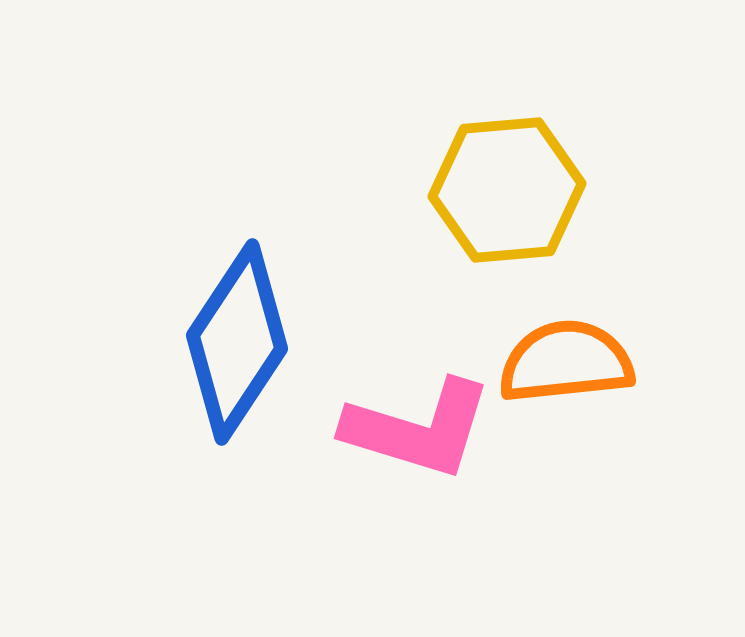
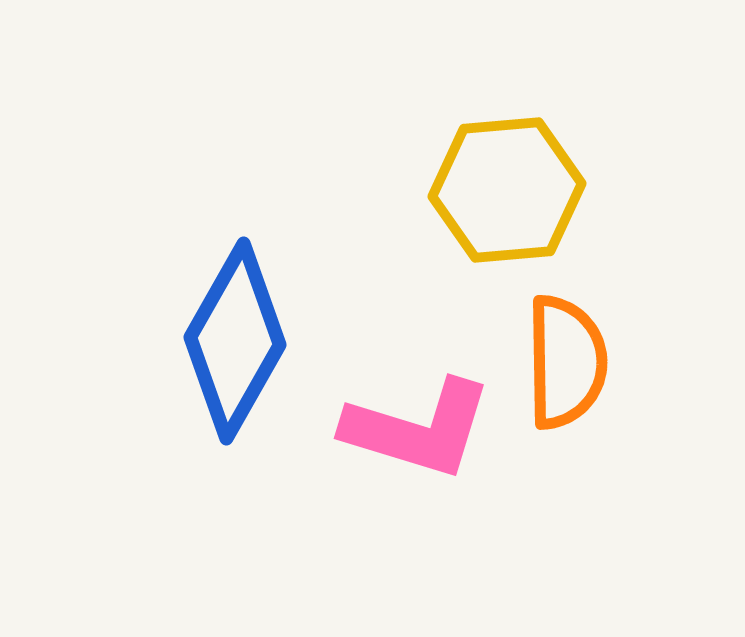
blue diamond: moved 2 px left, 1 px up; rotated 4 degrees counterclockwise
orange semicircle: rotated 95 degrees clockwise
